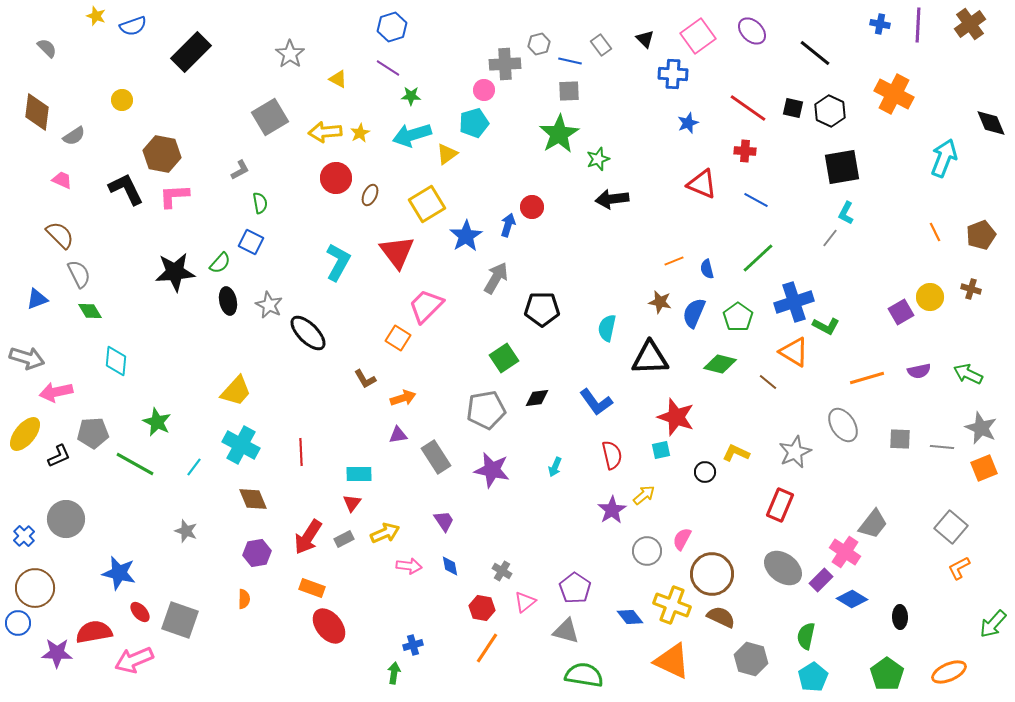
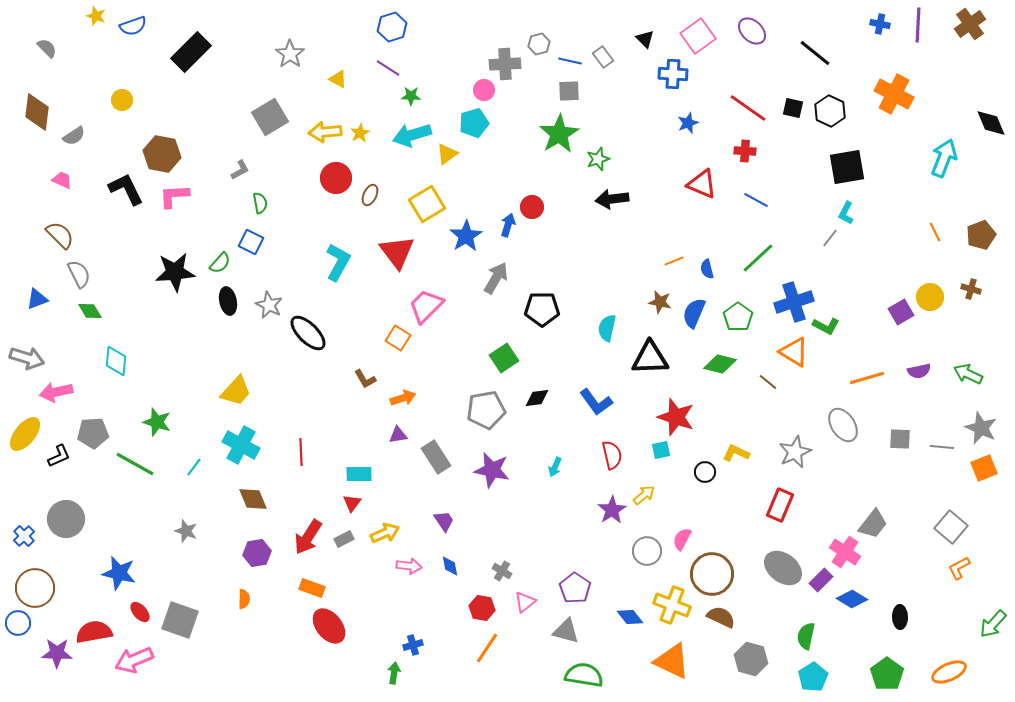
gray rectangle at (601, 45): moved 2 px right, 12 px down
black square at (842, 167): moved 5 px right
green star at (157, 422): rotated 8 degrees counterclockwise
